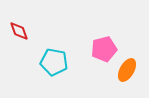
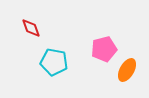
red diamond: moved 12 px right, 3 px up
